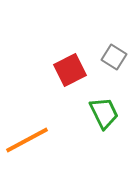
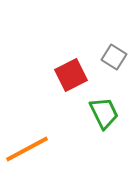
red square: moved 1 px right, 5 px down
orange line: moved 9 px down
